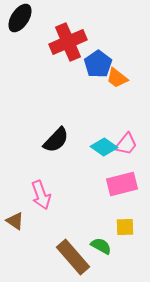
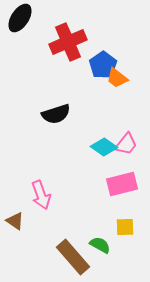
blue pentagon: moved 5 px right, 1 px down
black semicircle: moved 26 px up; rotated 28 degrees clockwise
green semicircle: moved 1 px left, 1 px up
